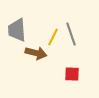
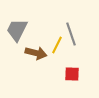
gray trapezoid: rotated 30 degrees clockwise
yellow line: moved 4 px right, 8 px down
